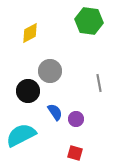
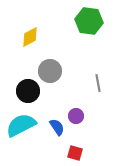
yellow diamond: moved 4 px down
gray line: moved 1 px left
blue semicircle: moved 2 px right, 15 px down
purple circle: moved 3 px up
cyan semicircle: moved 10 px up
